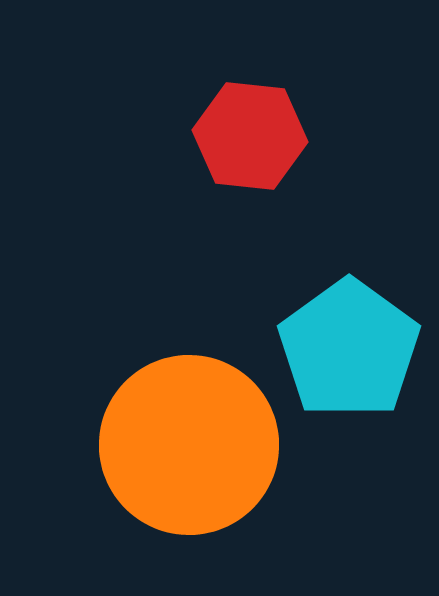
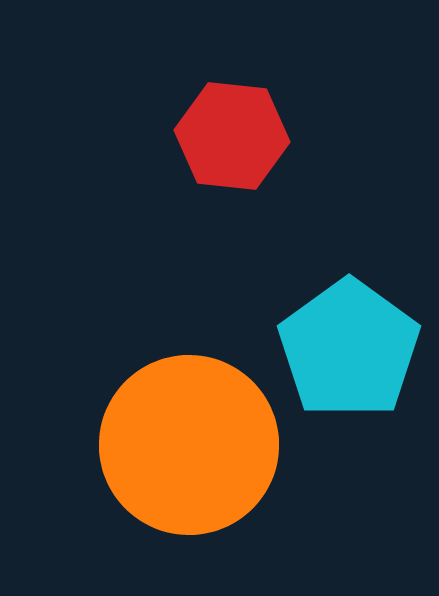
red hexagon: moved 18 px left
